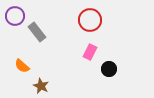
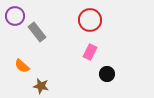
black circle: moved 2 px left, 5 px down
brown star: rotated 14 degrees counterclockwise
